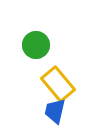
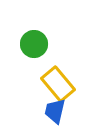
green circle: moved 2 px left, 1 px up
